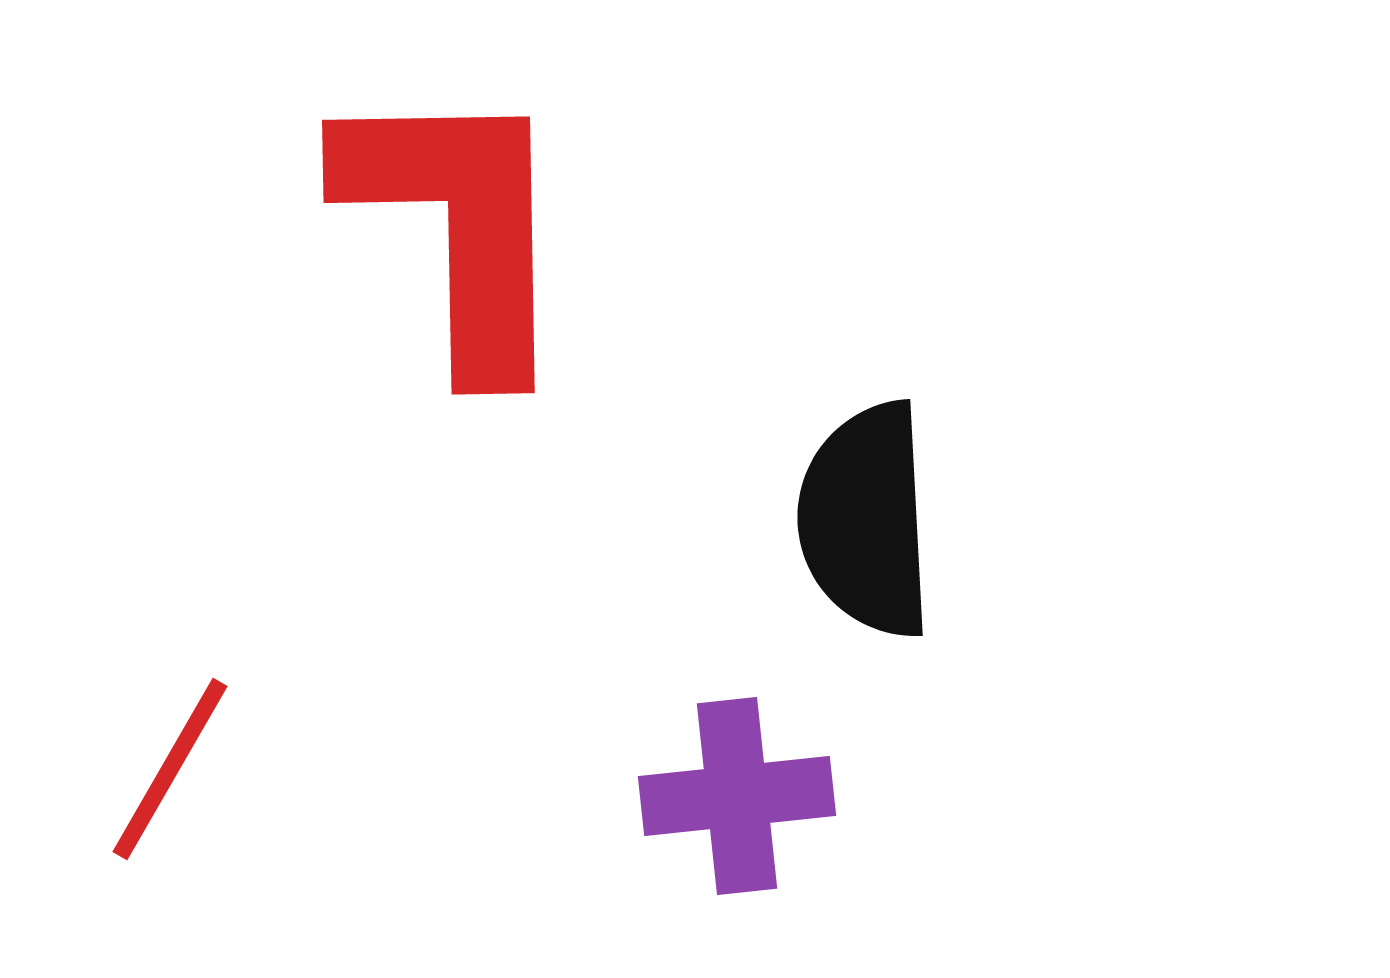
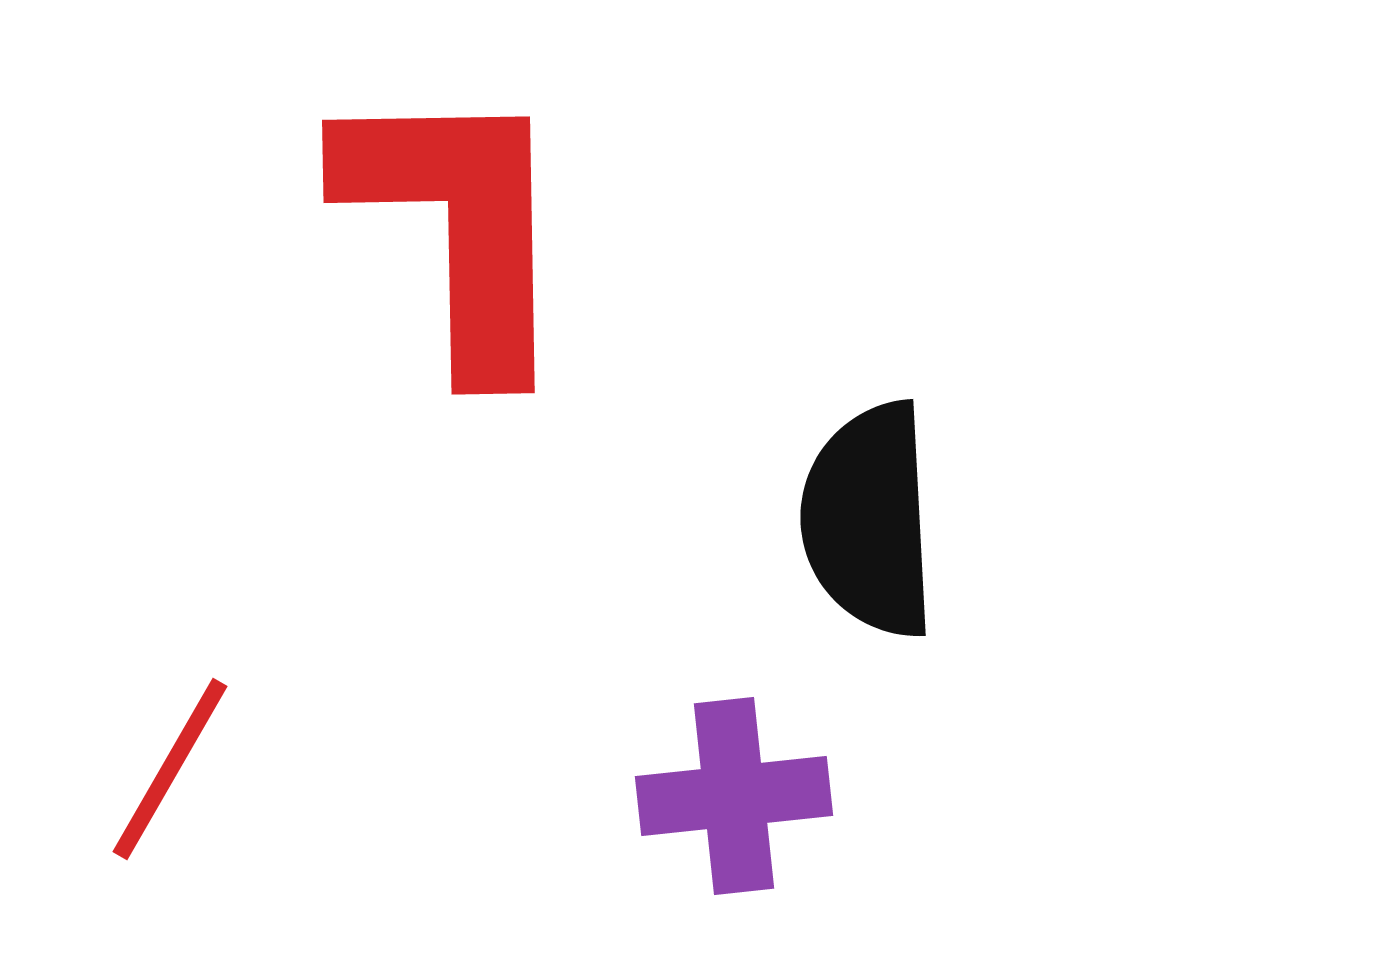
black semicircle: moved 3 px right
purple cross: moved 3 px left
